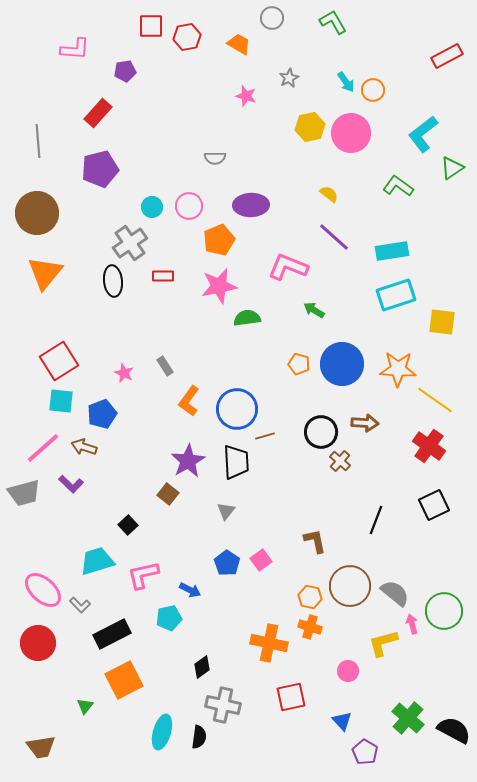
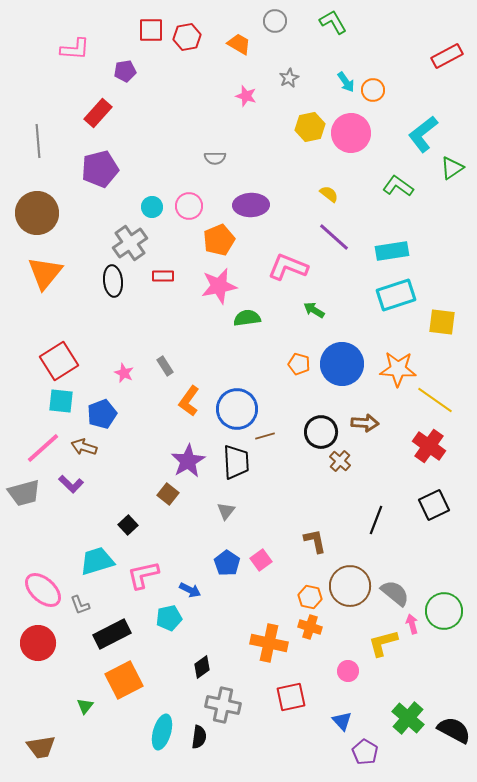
gray circle at (272, 18): moved 3 px right, 3 px down
red square at (151, 26): moved 4 px down
gray L-shape at (80, 605): rotated 25 degrees clockwise
